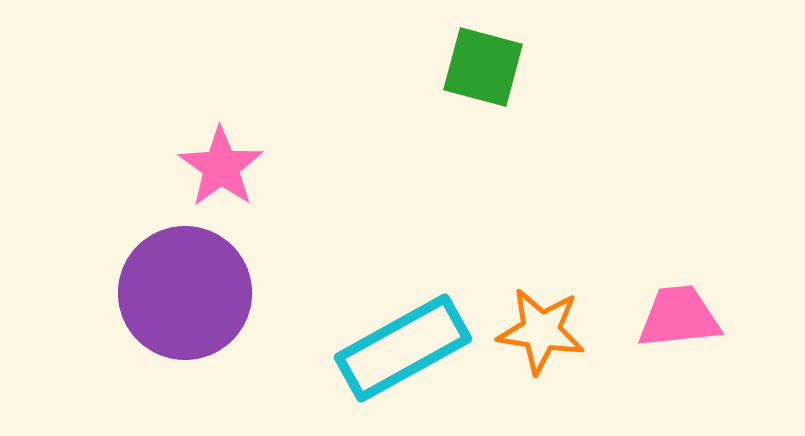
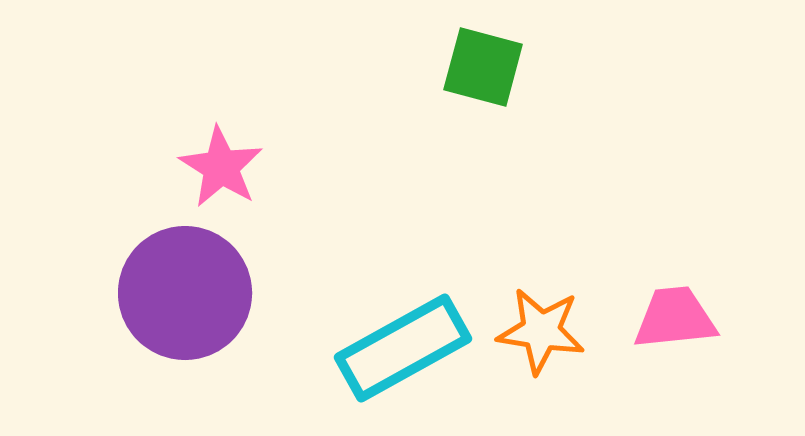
pink star: rotated 4 degrees counterclockwise
pink trapezoid: moved 4 px left, 1 px down
